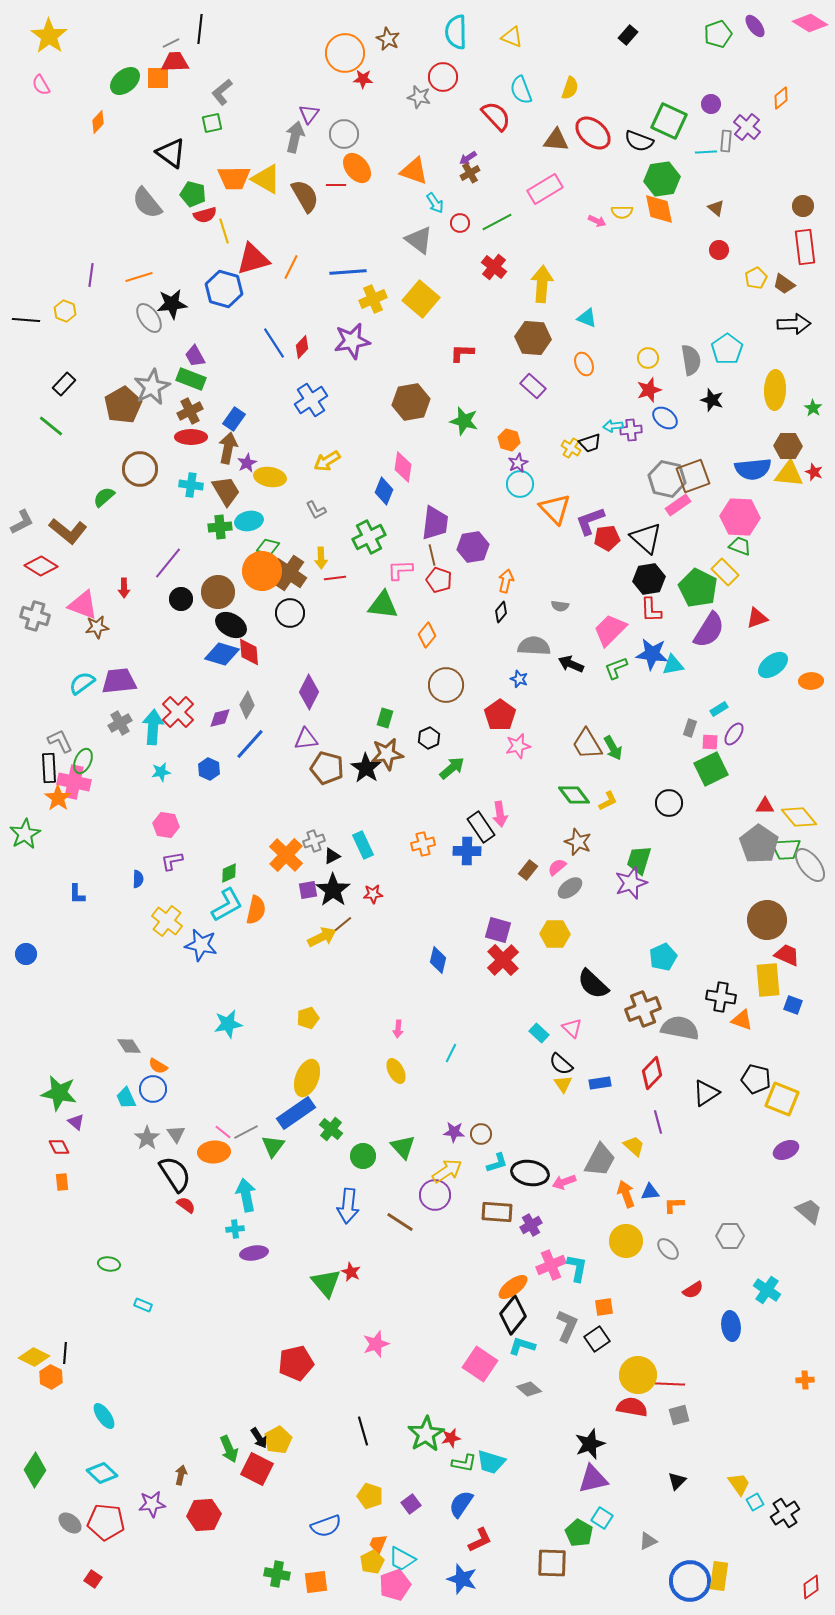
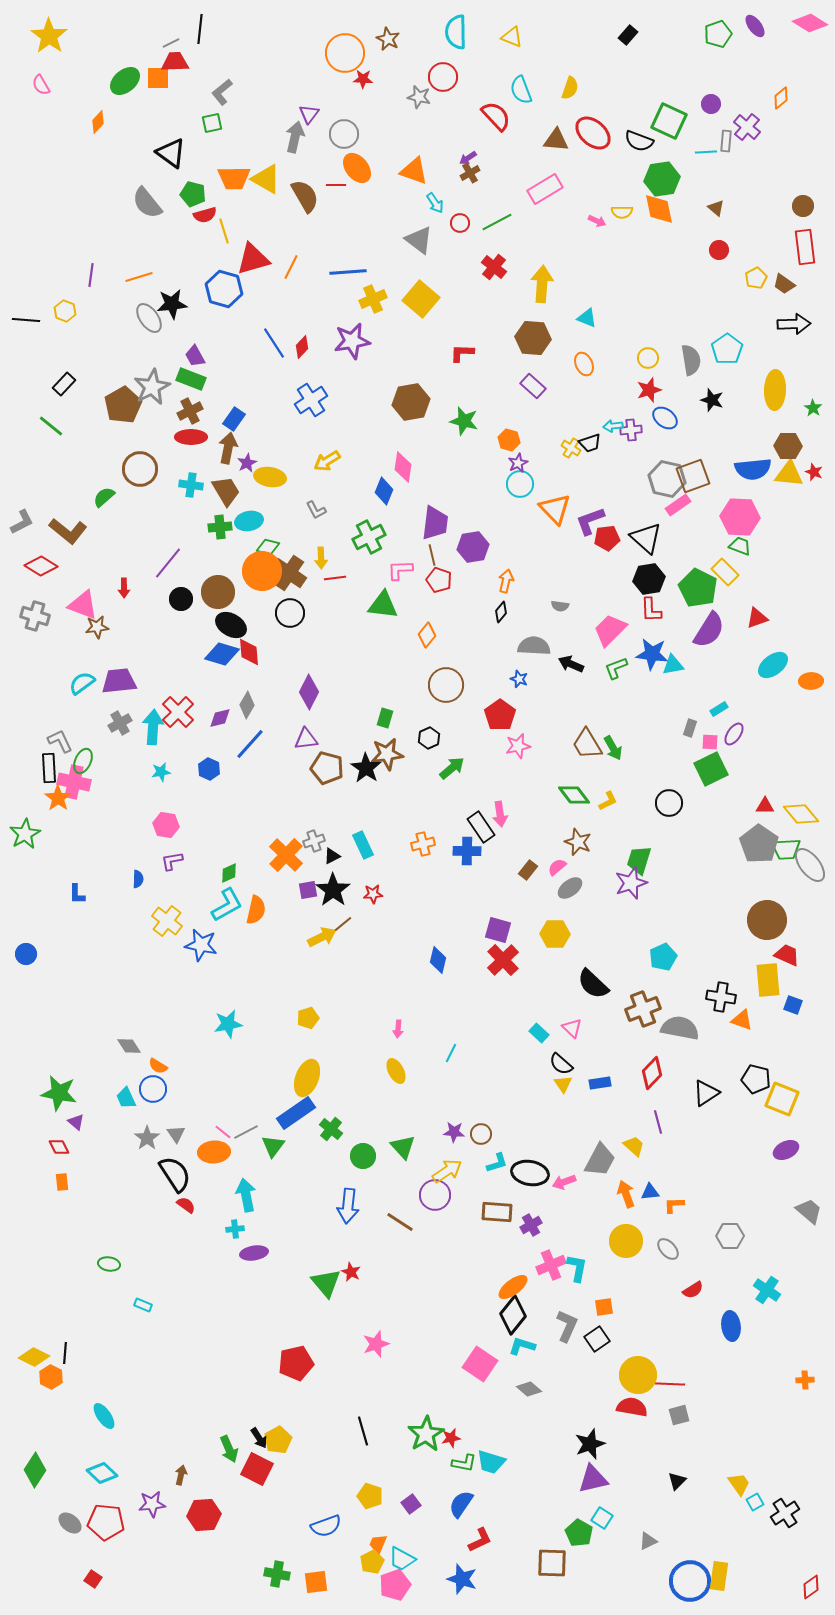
yellow diamond at (799, 817): moved 2 px right, 3 px up
